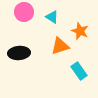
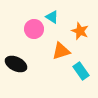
pink circle: moved 10 px right, 17 px down
orange triangle: moved 1 px right, 5 px down
black ellipse: moved 3 px left, 11 px down; rotated 30 degrees clockwise
cyan rectangle: moved 2 px right
